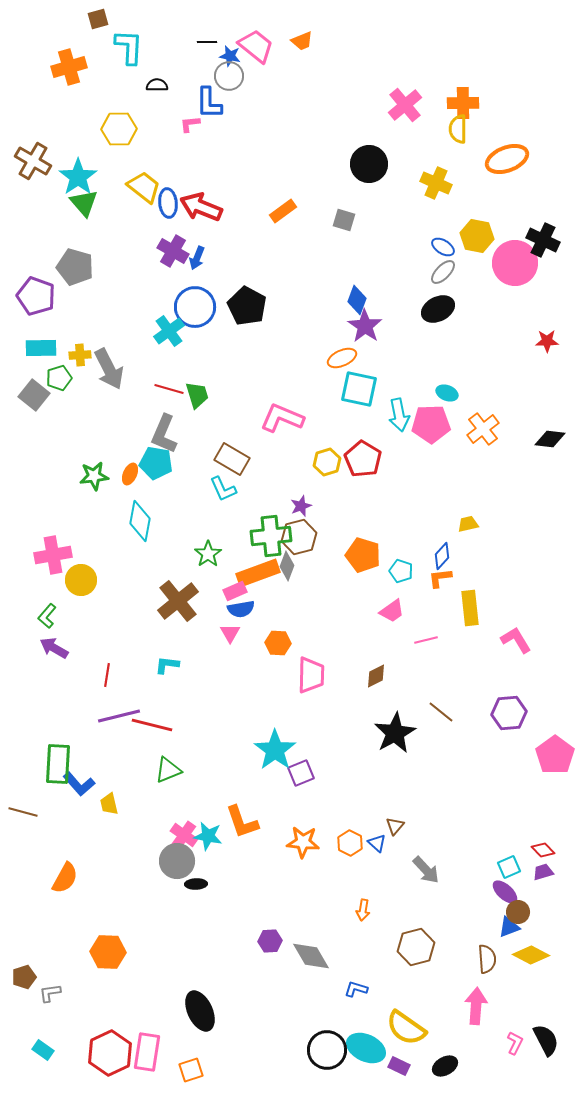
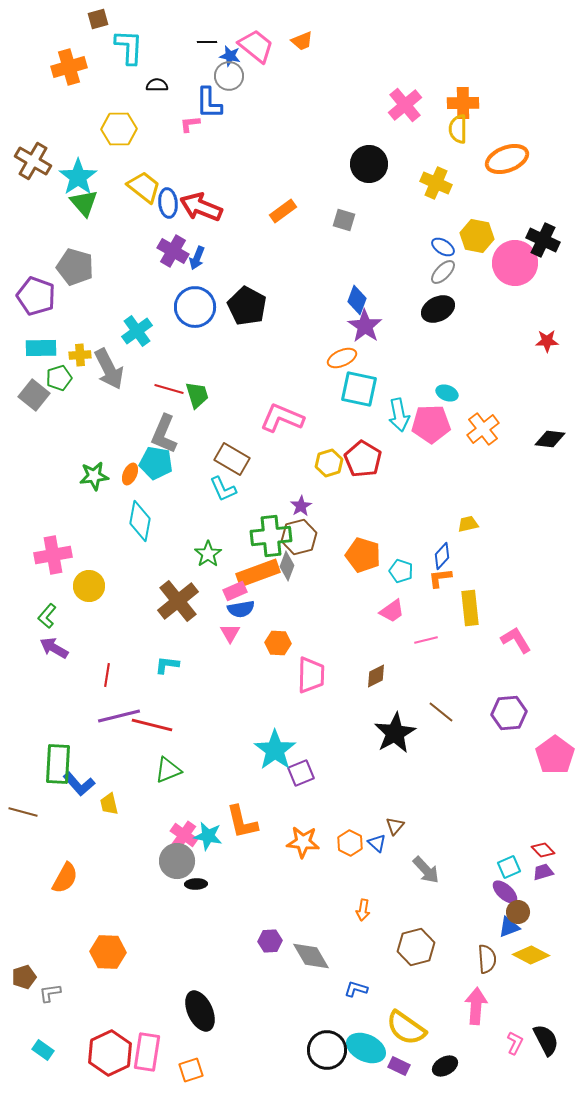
cyan cross at (169, 331): moved 32 px left
yellow hexagon at (327, 462): moved 2 px right, 1 px down
purple star at (301, 506): rotated 10 degrees counterclockwise
yellow circle at (81, 580): moved 8 px right, 6 px down
orange L-shape at (242, 822): rotated 6 degrees clockwise
